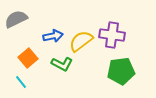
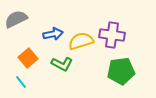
blue arrow: moved 2 px up
yellow semicircle: rotated 20 degrees clockwise
